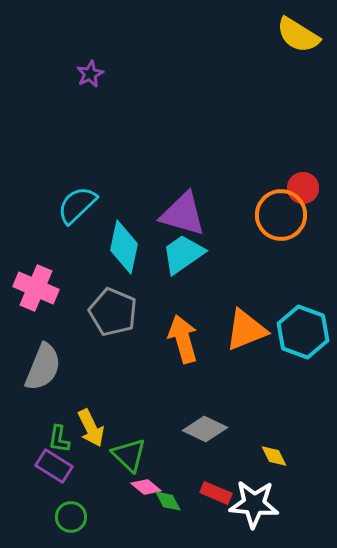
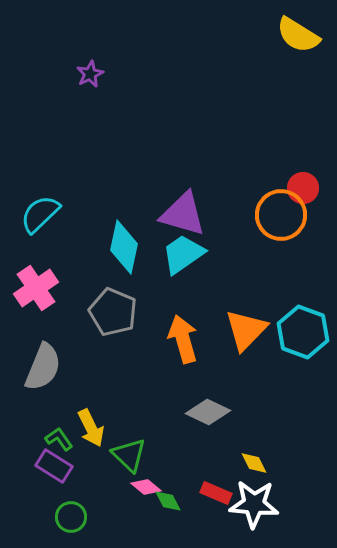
cyan semicircle: moved 37 px left, 9 px down
pink cross: rotated 33 degrees clockwise
orange triangle: rotated 24 degrees counterclockwise
gray diamond: moved 3 px right, 17 px up
green L-shape: rotated 136 degrees clockwise
yellow diamond: moved 20 px left, 7 px down
